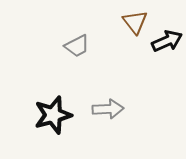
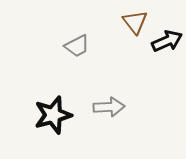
gray arrow: moved 1 px right, 2 px up
